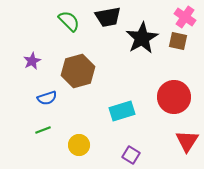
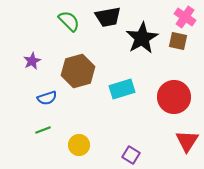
cyan rectangle: moved 22 px up
